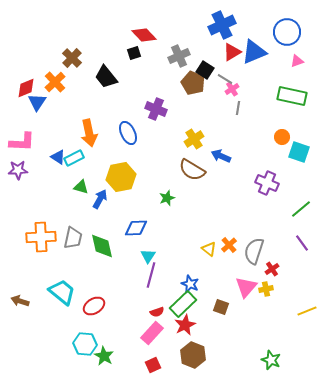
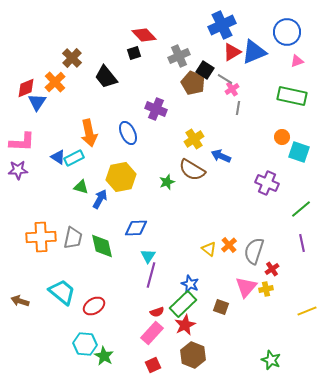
green star at (167, 198): moved 16 px up
purple line at (302, 243): rotated 24 degrees clockwise
